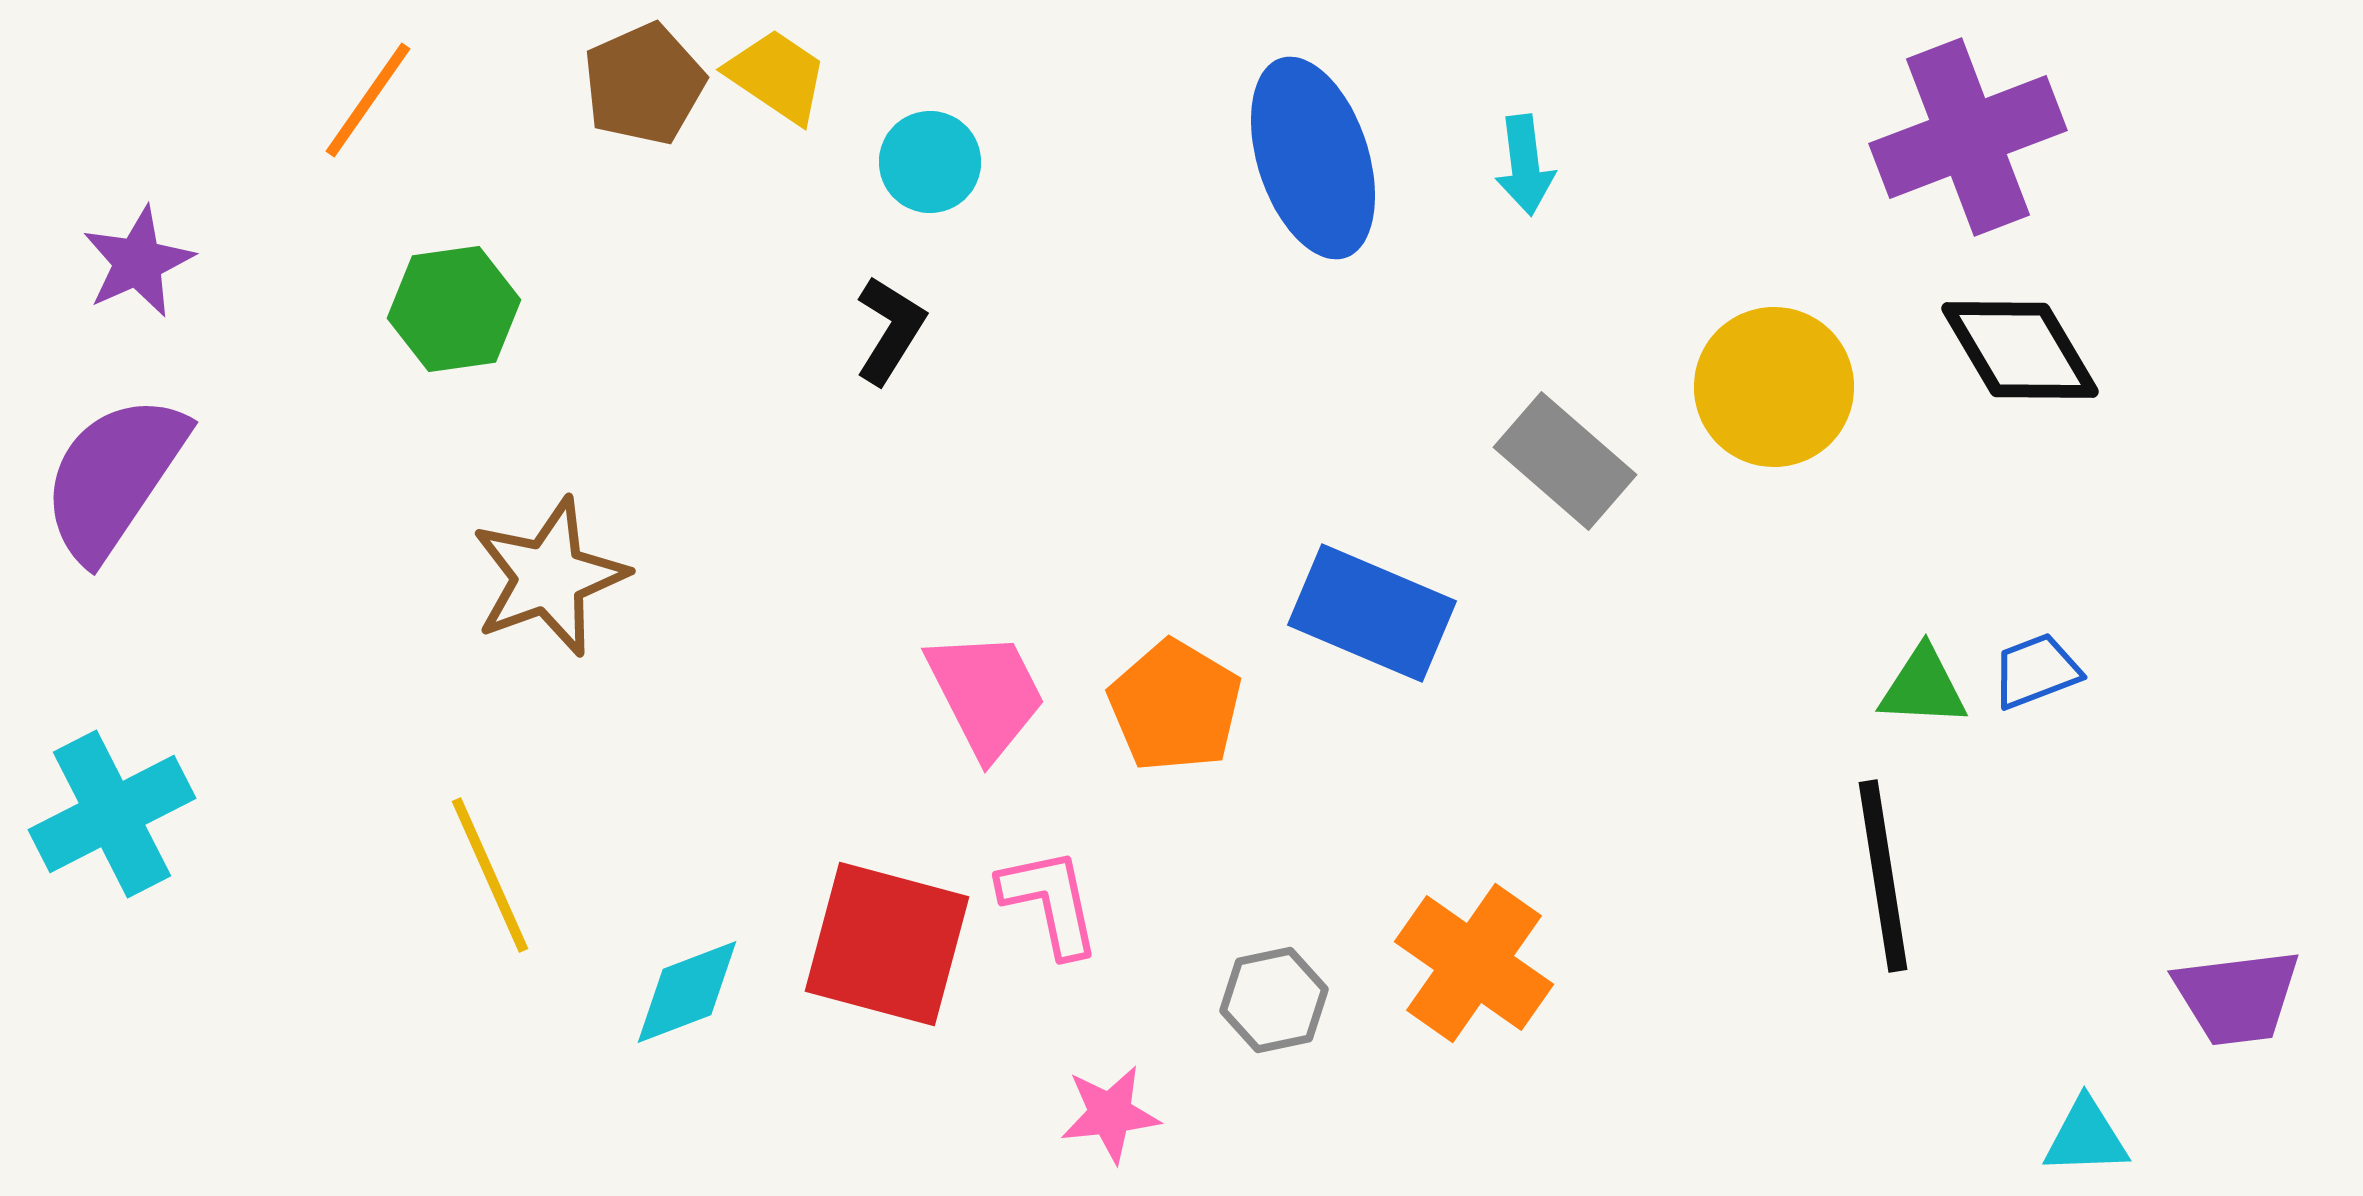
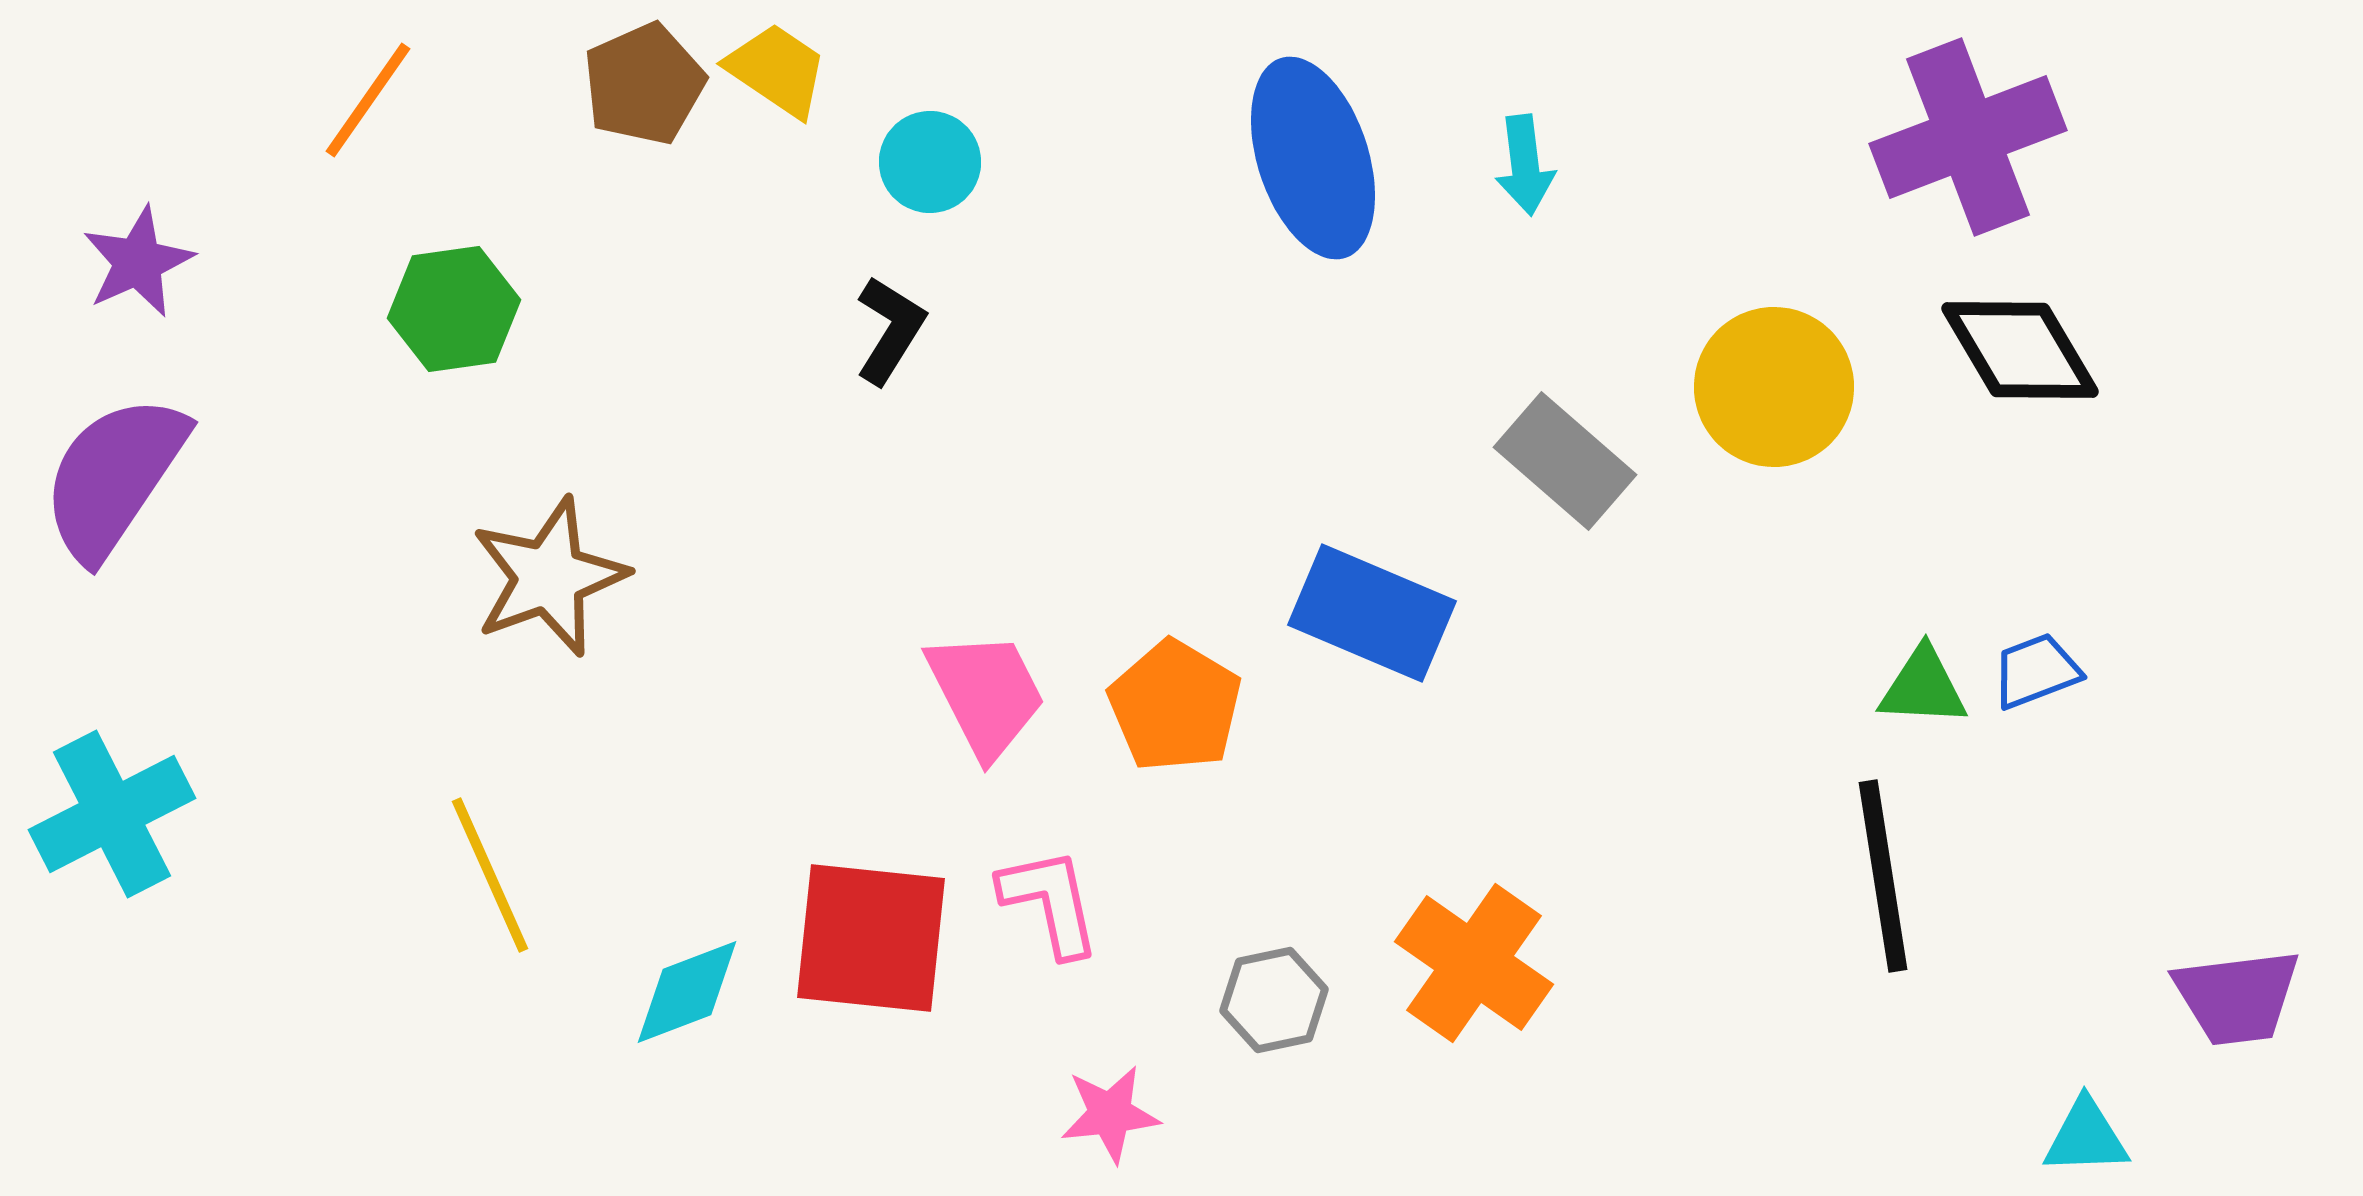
yellow trapezoid: moved 6 px up
red square: moved 16 px left, 6 px up; rotated 9 degrees counterclockwise
